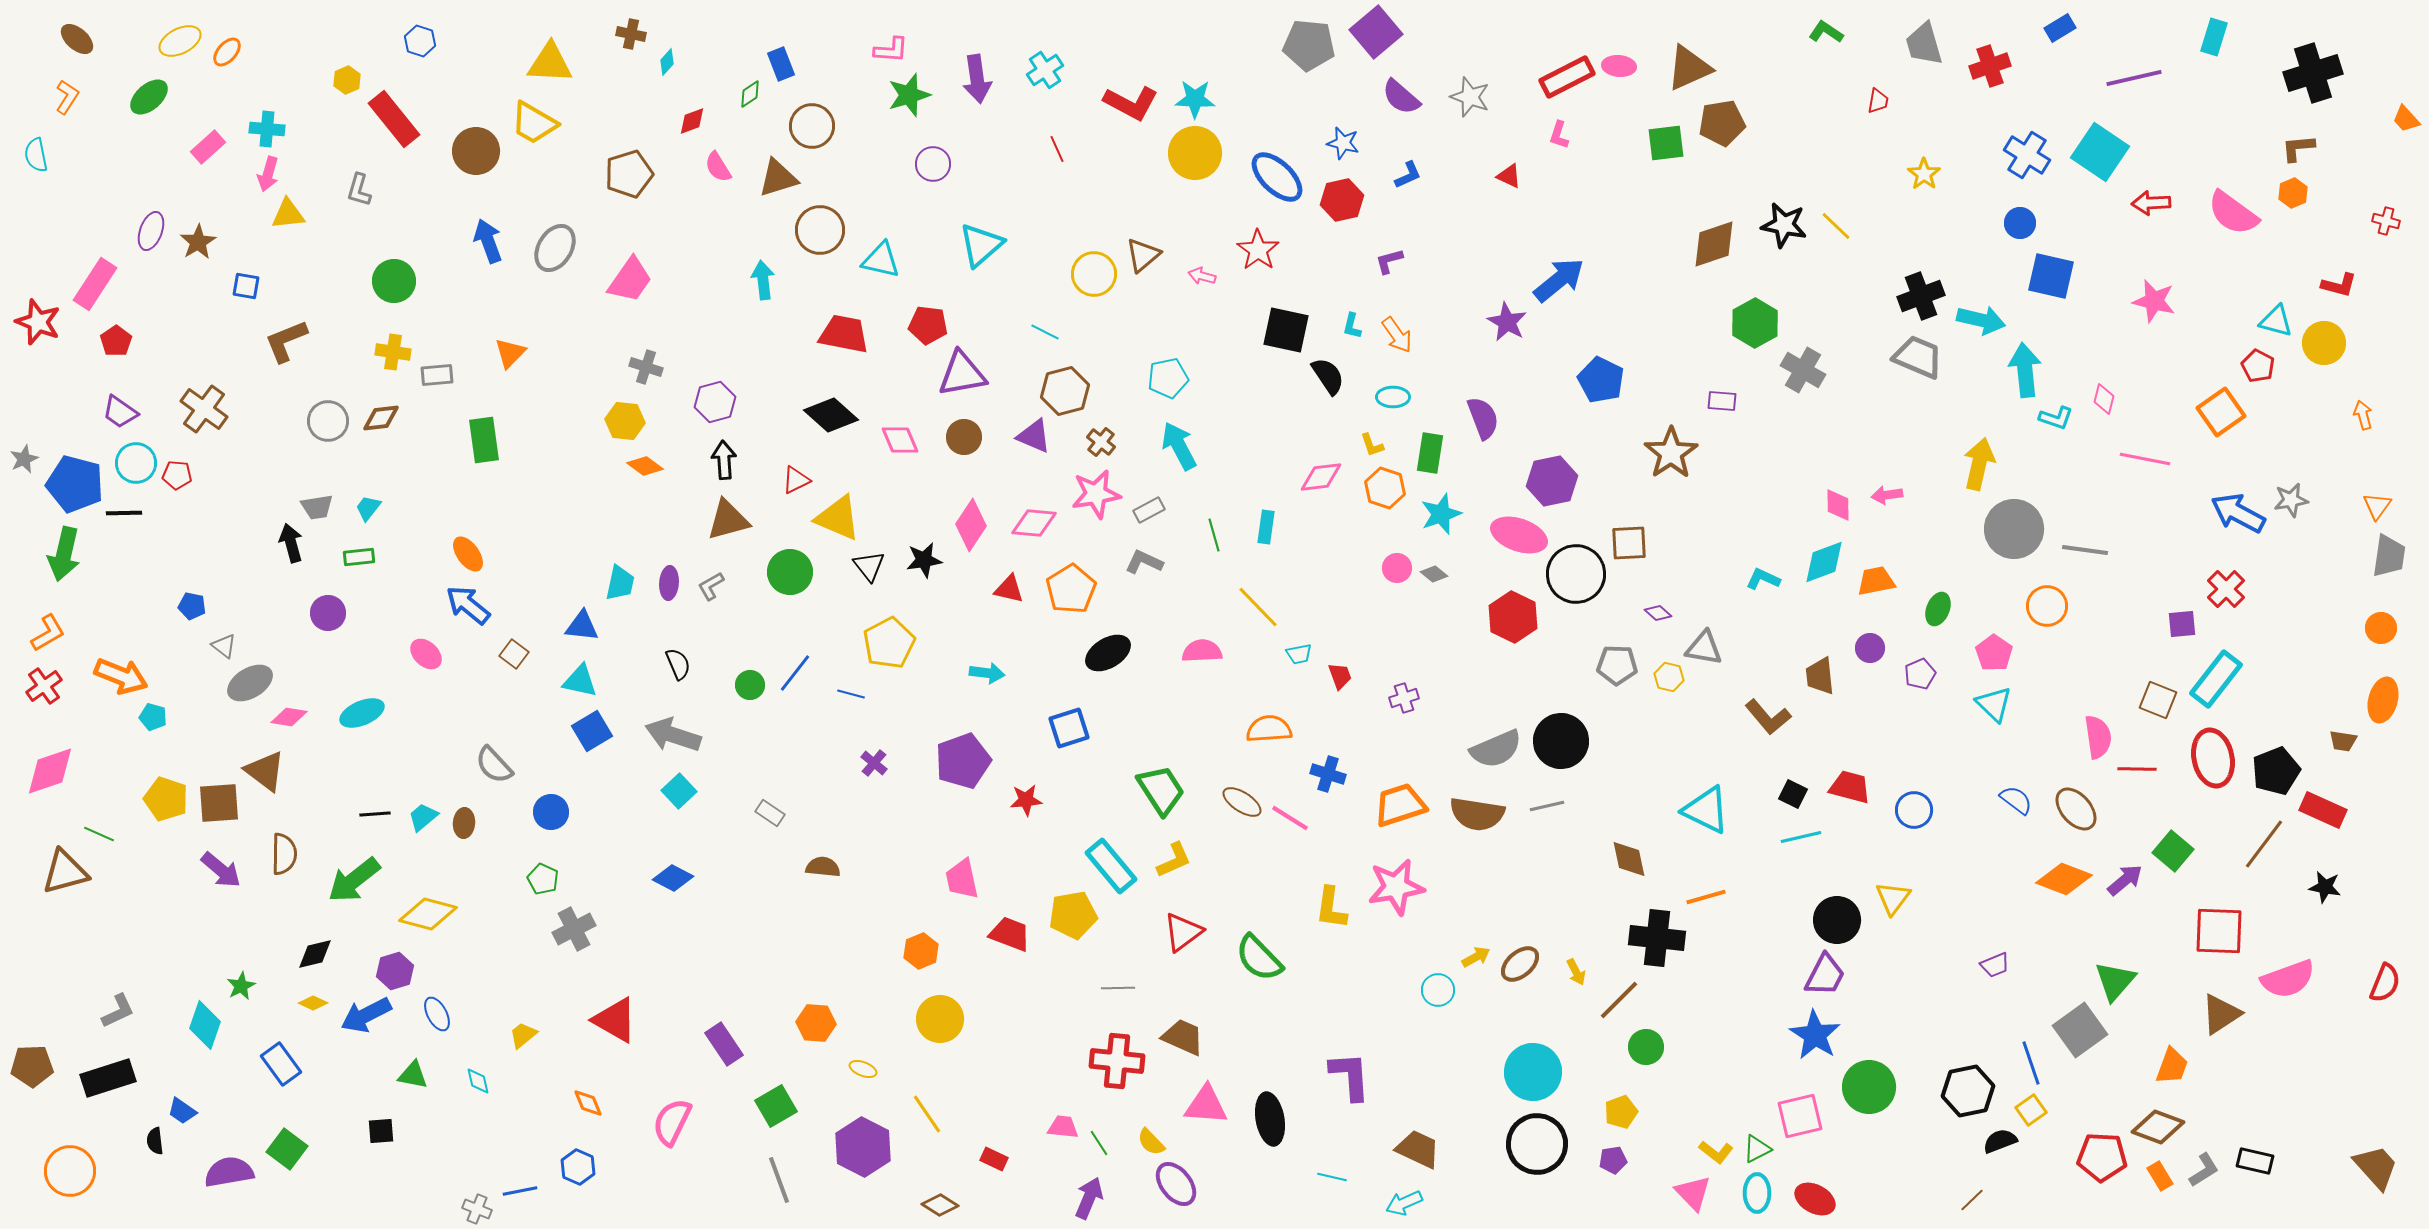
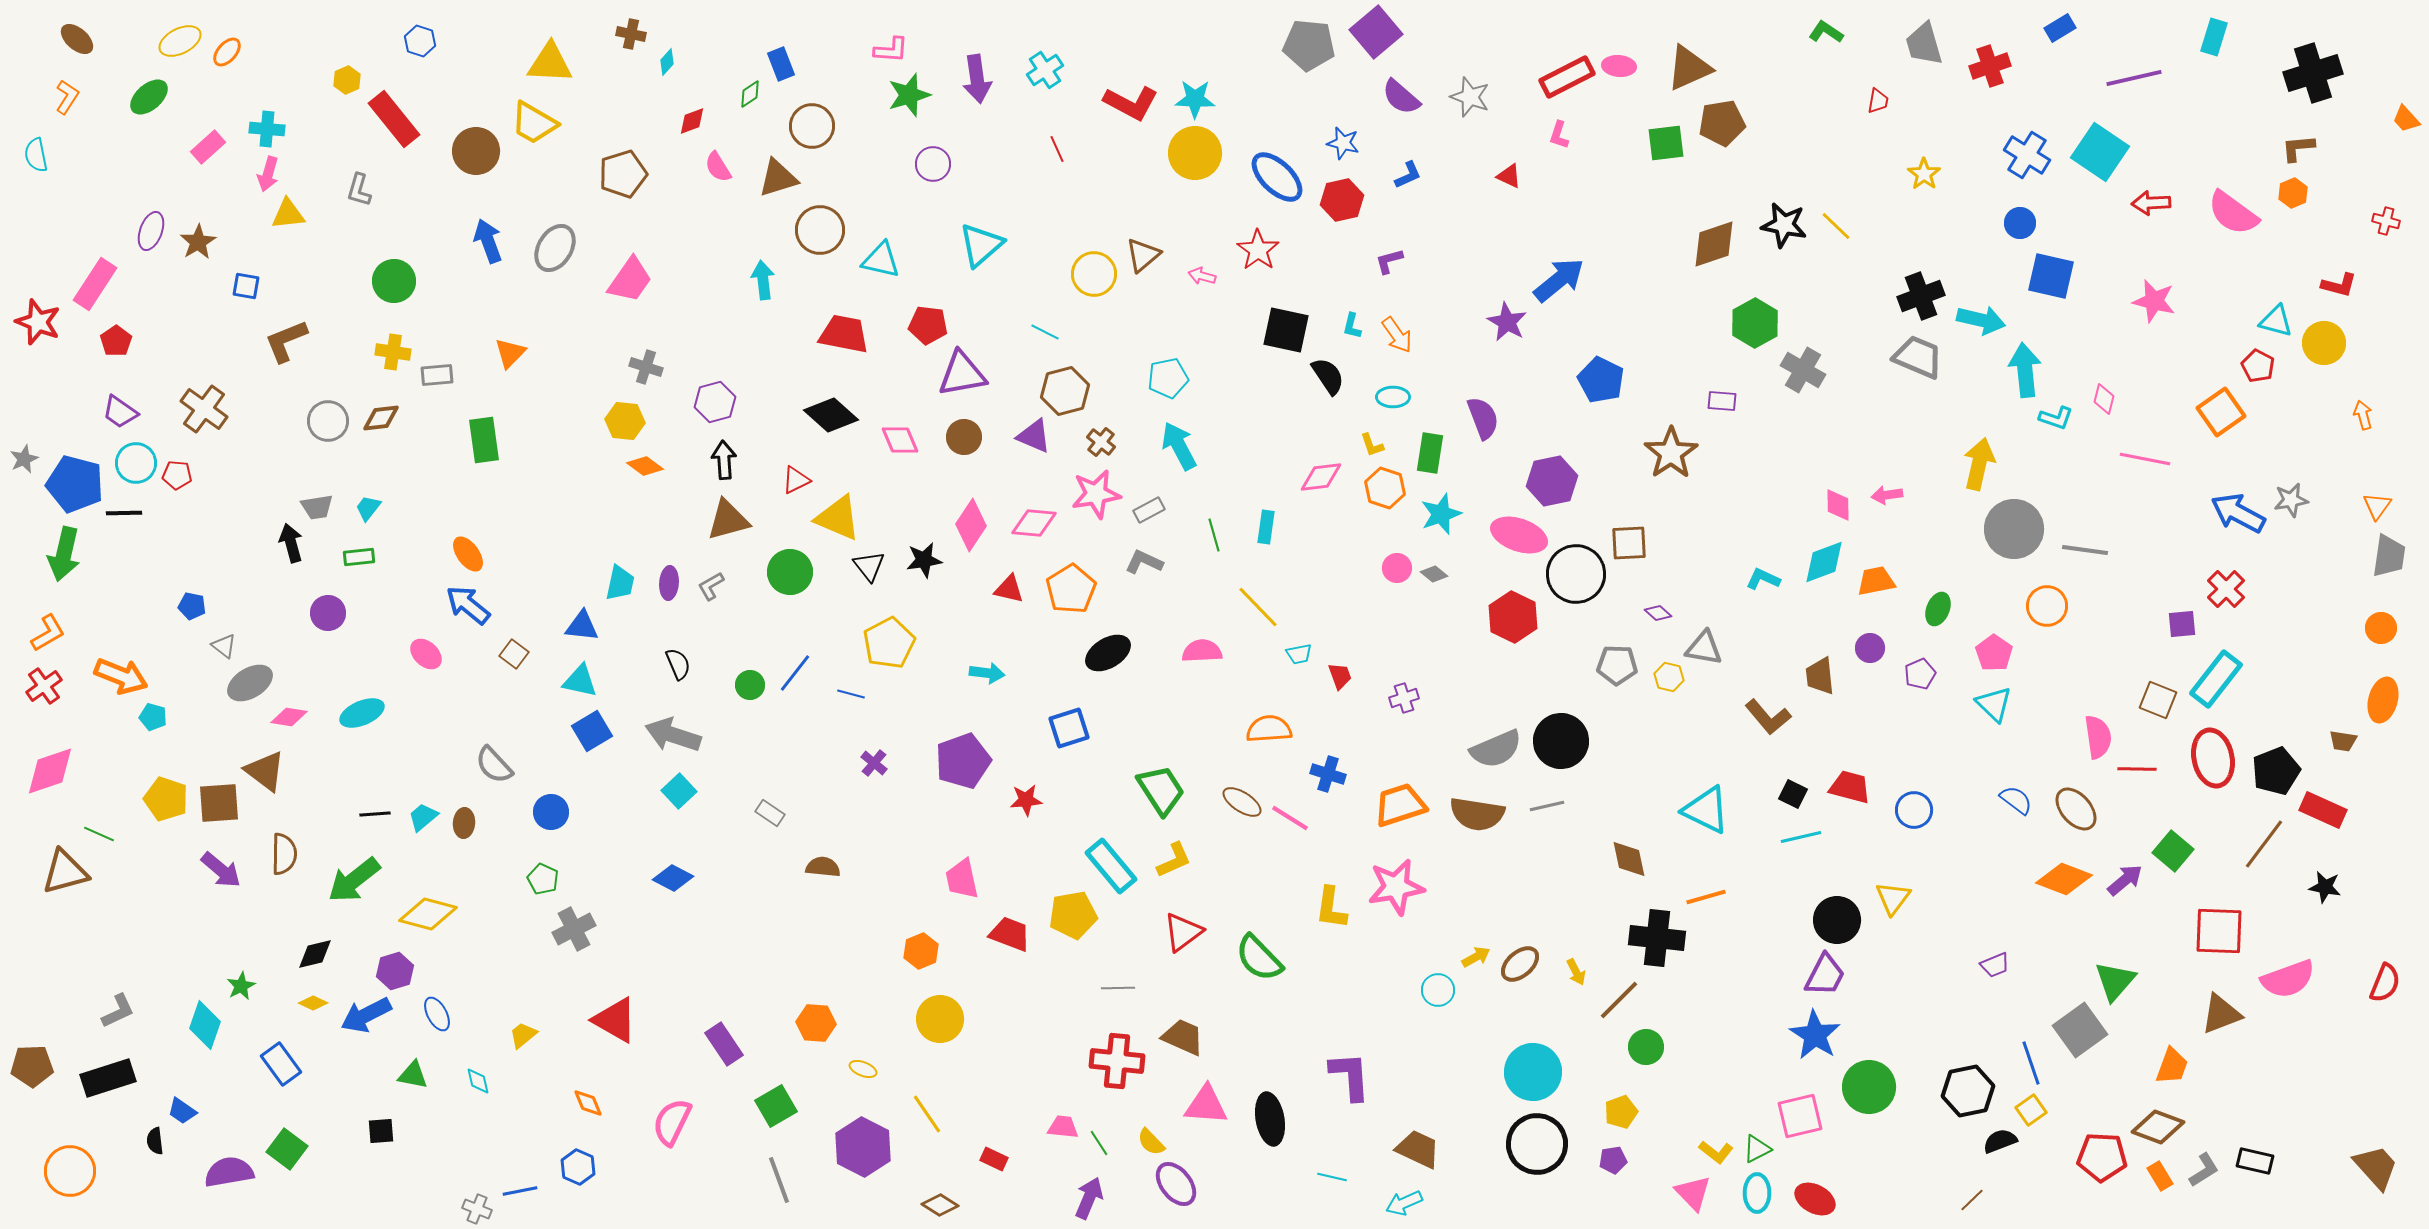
brown pentagon at (629, 174): moved 6 px left
brown triangle at (2221, 1014): rotated 12 degrees clockwise
